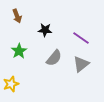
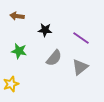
brown arrow: rotated 120 degrees clockwise
green star: rotated 28 degrees counterclockwise
gray triangle: moved 1 px left, 3 px down
